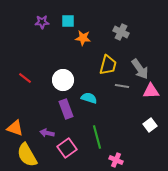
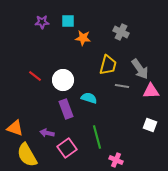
red line: moved 10 px right, 2 px up
white square: rotated 32 degrees counterclockwise
